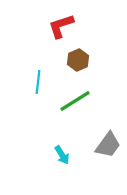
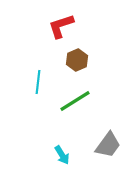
brown hexagon: moved 1 px left
